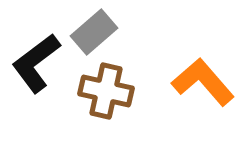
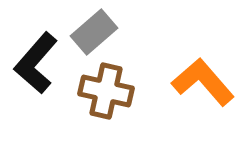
black L-shape: rotated 12 degrees counterclockwise
